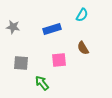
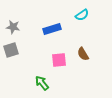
cyan semicircle: rotated 24 degrees clockwise
brown semicircle: moved 6 px down
gray square: moved 10 px left, 13 px up; rotated 21 degrees counterclockwise
